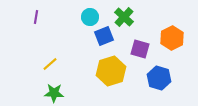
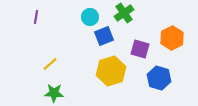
green cross: moved 4 px up; rotated 12 degrees clockwise
